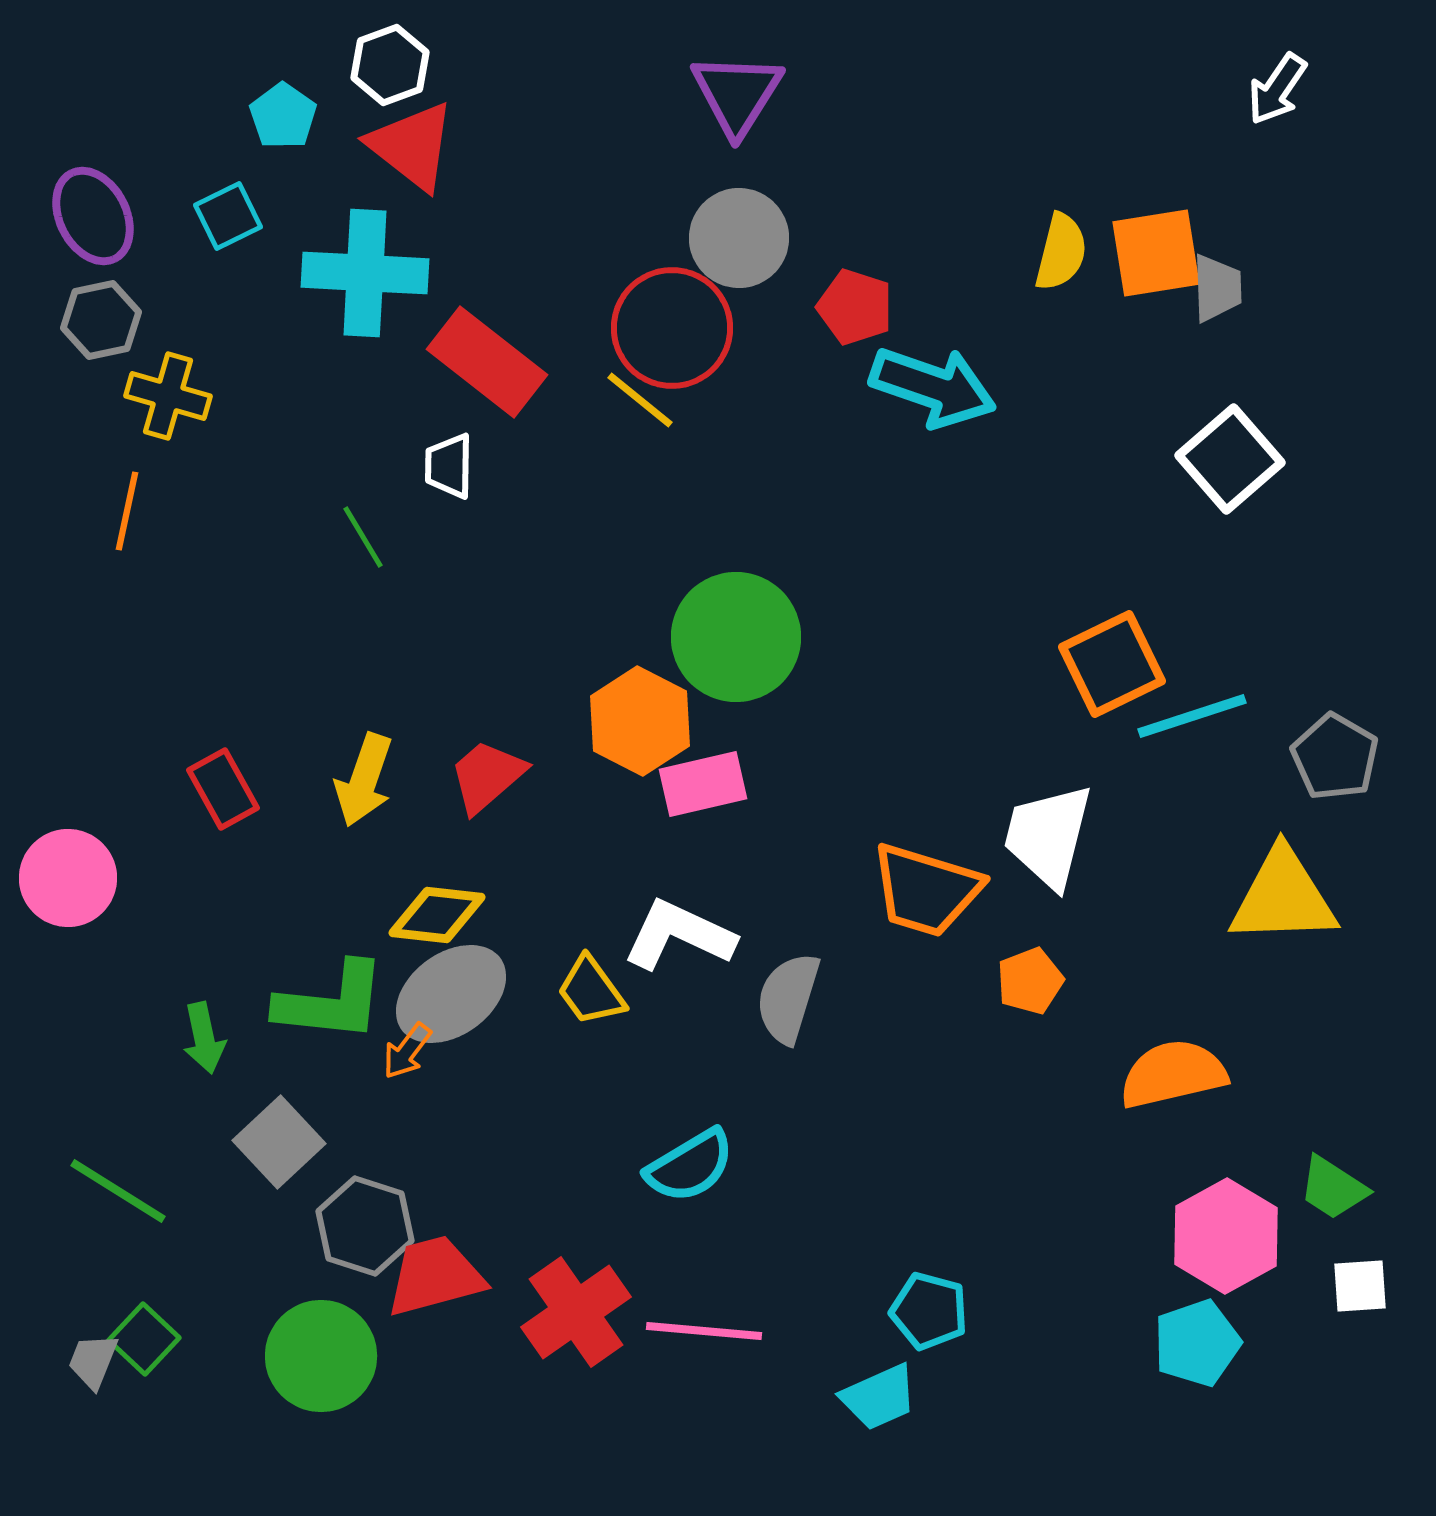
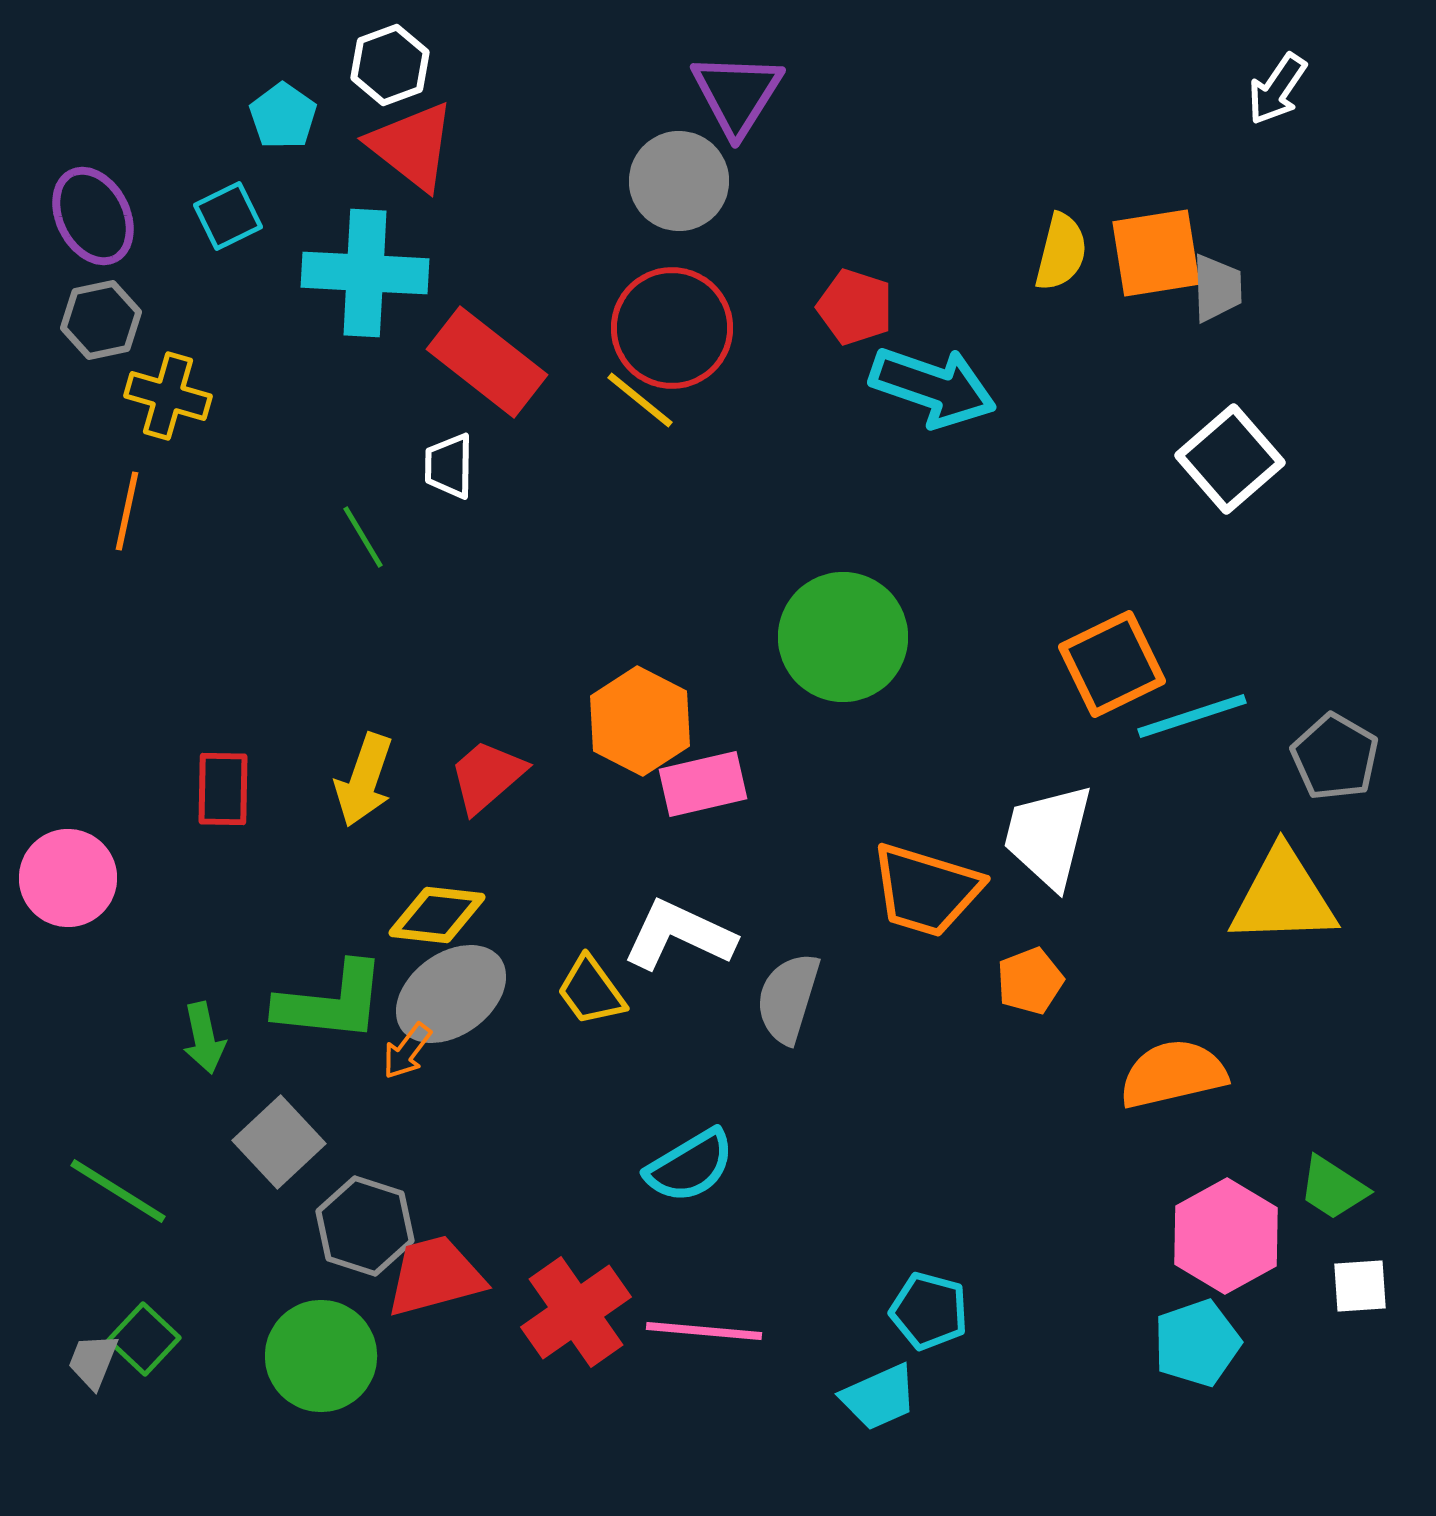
gray circle at (739, 238): moved 60 px left, 57 px up
green circle at (736, 637): moved 107 px right
red rectangle at (223, 789): rotated 30 degrees clockwise
